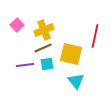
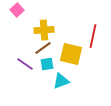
pink square: moved 15 px up
yellow cross: rotated 18 degrees clockwise
red line: moved 2 px left
brown line: rotated 12 degrees counterclockwise
purple line: moved 1 px up; rotated 42 degrees clockwise
cyan triangle: moved 15 px left; rotated 48 degrees clockwise
